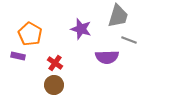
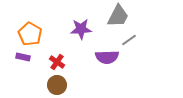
gray trapezoid: rotated 10 degrees clockwise
purple star: rotated 20 degrees counterclockwise
gray line: rotated 56 degrees counterclockwise
purple rectangle: moved 5 px right, 1 px down
red cross: moved 2 px right, 1 px up
brown circle: moved 3 px right
